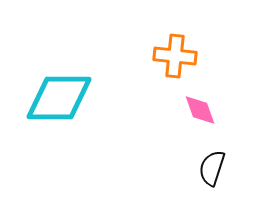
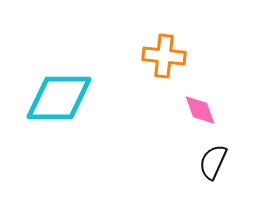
orange cross: moved 11 px left
black semicircle: moved 1 px right, 6 px up; rotated 6 degrees clockwise
